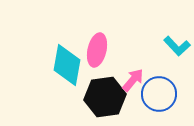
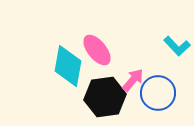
pink ellipse: rotated 52 degrees counterclockwise
cyan diamond: moved 1 px right, 1 px down
blue circle: moved 1 px left, 1 px up
